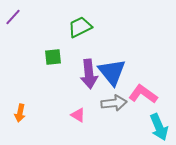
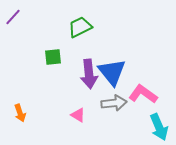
orange arrow: rotated 30 degrees counterclockwise
